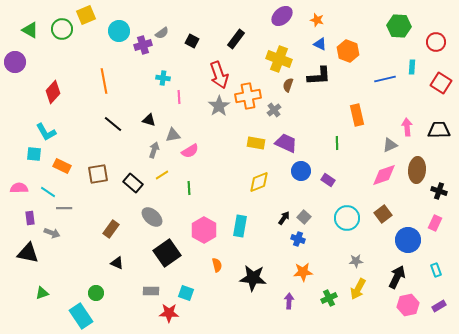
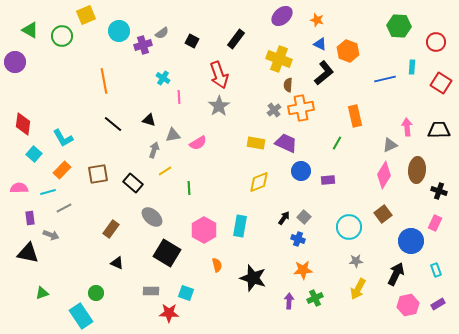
green circle at (62, 29): moved 7 px down
black L-shape at (319, 76): moved 5 px right, 3 px up; rotated 35 degrees counterclockwise
cyan cross at (163, 78): rotated 24 degrees clockwise
brown semicircle at (288, 85): rotated 16 degrees counterclockwise
red diamond at (53, 92): moved 30 px left, 32 px down; rotated 35 degrees counterclockwise
orange cross at (248, 96): moved 53 px right, 12 px down
orange rectangle at (357, 115): moved 2 px left, 1 px down
cyan L-shape at (46, 132): moved 17 px right, 6 px down
green line at (337, 143): rotated 32 degrees clockwise
pink semicircle at (190, 151): moved 8 px right, 8 px up
cyan square at (34, 154): rotated 35 degrees clockwise
orange rectangle at (62, 166): moved 4 px down; rotated 72 degrees counterclockwise
yellow line at (162, 175): moved 3 px right, 4 px up
pink diamond at (384, 175): rotated 40 degrees counterclockwise
purple rectangle at (328, 180): rotated 40 degrees counterclockwise
cyan line at (48, 192): rotated 49 degrees counterclockwise
gray line at (64, 208): rotated 28 degrees counterclockwise
cyan circle at (347, 218): moved 2 px right, 9 px down
gray arrow at (52, 233): moved 1 px left, 2 px down
blue circle at (408, 240): moved 3 px right, 1 px down
black square at (167, 253): rotated 24 degrees counterclockwise
orange star at (303, 272): moved 2 px up
black arrow at (397, 277): moved 1 px left, 3 px up
black star at (253, 278): rotated 12 degrees clockwise
green cross at (329, 298): moved 14 px left
purple rectangle at (439, 306): moved 1 px left, 2 px up
